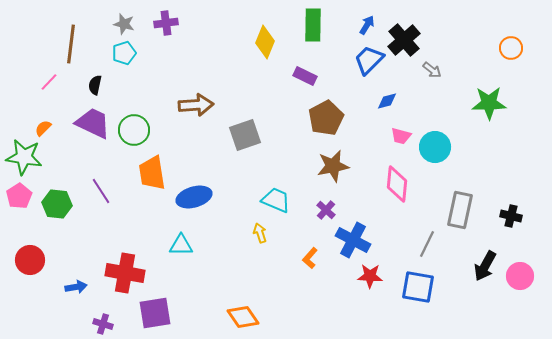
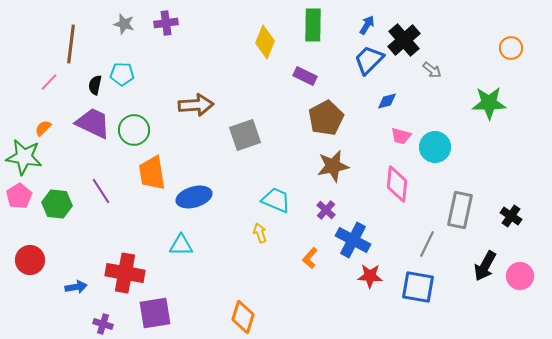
cyan pentagon at (124, 53): moved 2 px left, 21 px down; rotated 20 degrees clockwise
black cross at (511, 216): rotated 20 degrees clockwise
orange diamond at (243, 317): rotated 52 degrees clockwise
